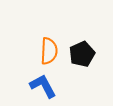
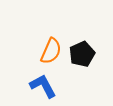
orange semicircle: moved 2 px right; rotated 20 degrees clockwise
